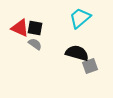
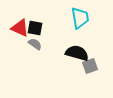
cyan trapezoid: rotated 120 degrees clockwise
